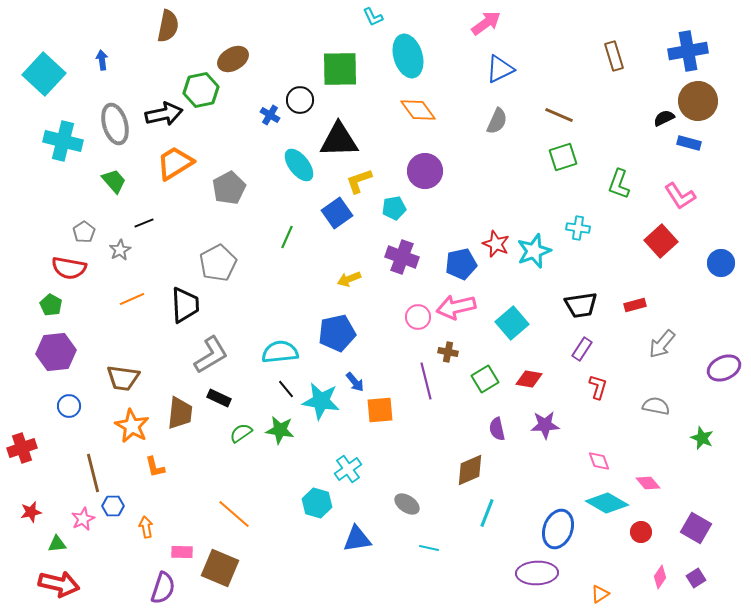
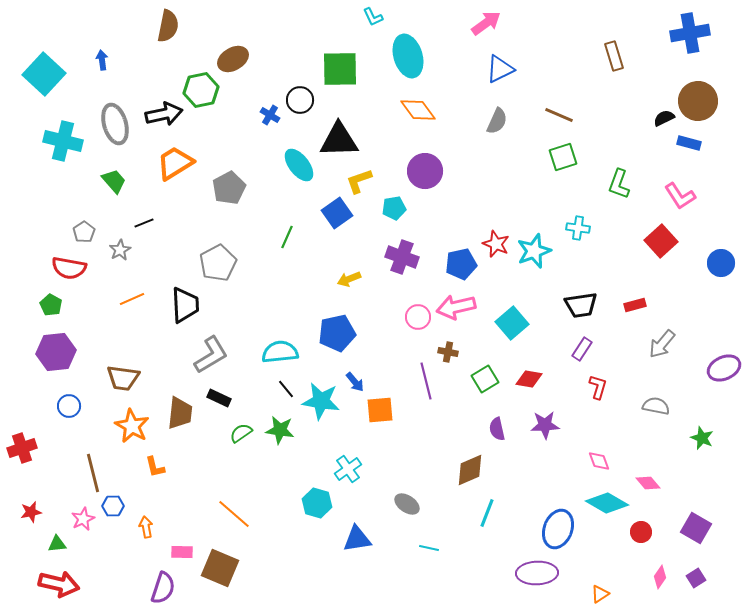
blue cross at (688, 51): moved 2 px right, 18 px up
